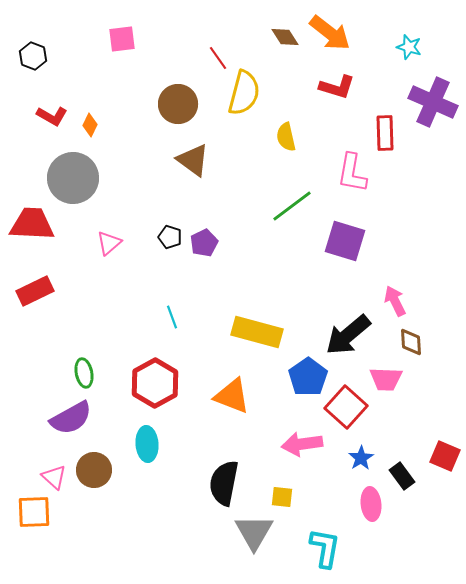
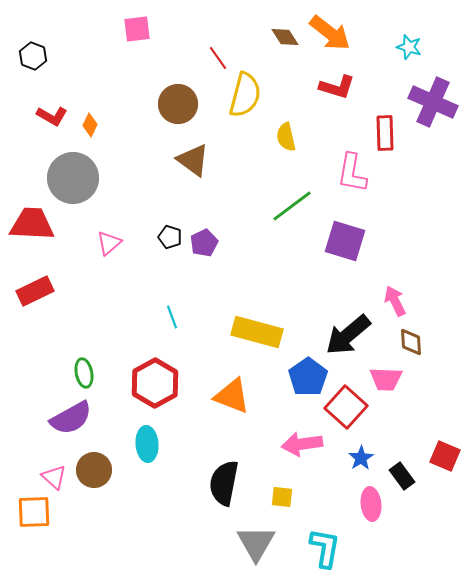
pink square at (122, 39): moved 15 px right, 10 px up
yellow semicircle at (244, 93): moved 1 px right, 2 px down
gray triangle at (254, 532): moved 2 px right, 11 px down
